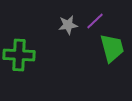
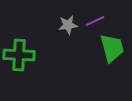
purple line: rotated 18 degrees clockwise
